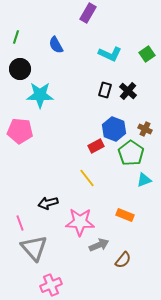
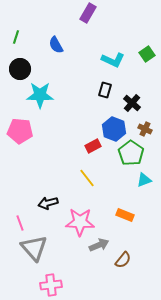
cyan L-shape: moved 3 px right, 6 px down
black cross: moved 4 px right, 12 px down
red rectangle: moved 3 px left
pink cross: rotated 15 degrees clockwise
